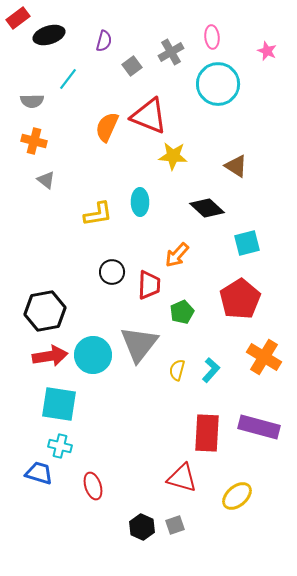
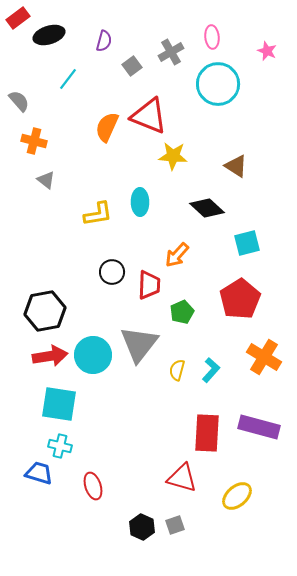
gray semicircle at (32, 101): moved 13 px left; rotated 130 degrees counterclockwise
